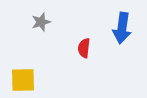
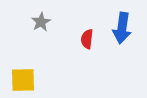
gray star: rotated 12 degrees counterclockwise
red semicircle: moved 3 px right, 9 px up
